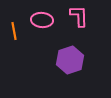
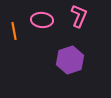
pink L-shape: rotated 25 degrees clockwise
